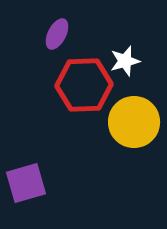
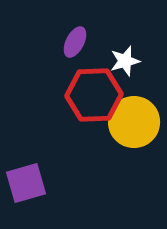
purple ellipse: moved 18 px right, 8 px down
red hexagon: moved 10 px right, 10 px down
